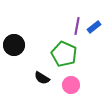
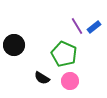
purple line: rotated 42 degrees counterclockwise
pink circle: moved 1 px left, 4 px up
